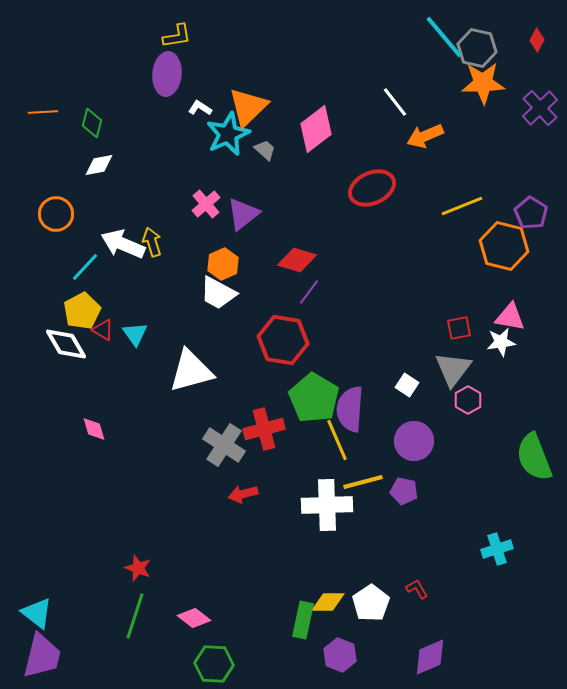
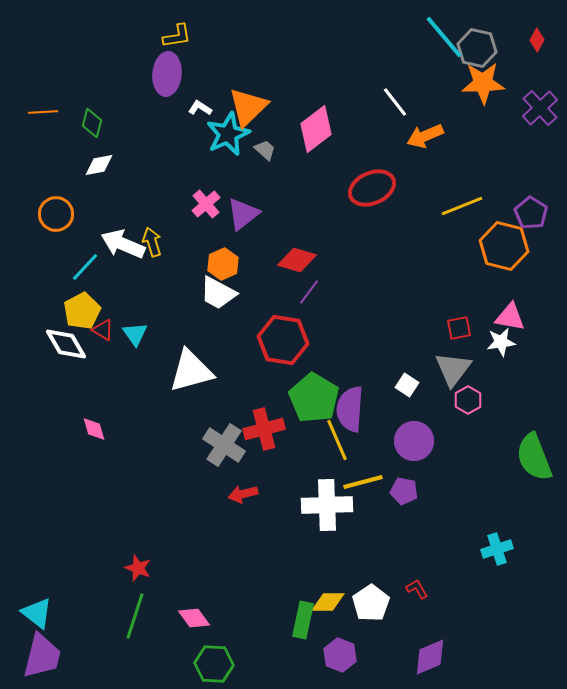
pink diamond at (194, 618): rotated 16 degrees clockwise
